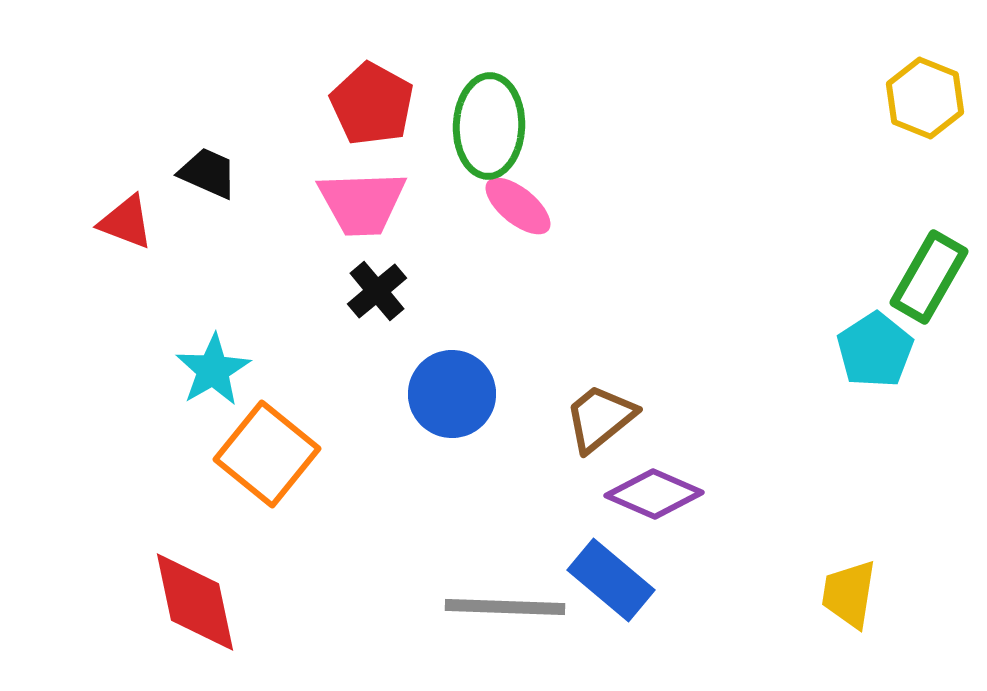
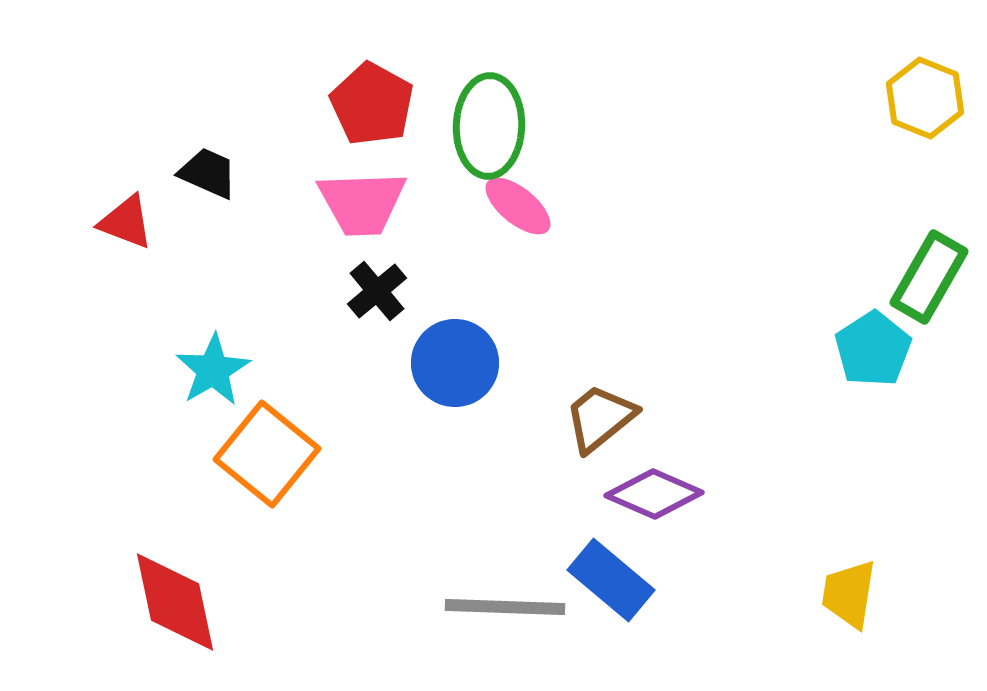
cyan pentagon: moved 2 px left, 1 px up
blue circle: moved 3 px right, 31 px up
red diamond: moved 20 px left
